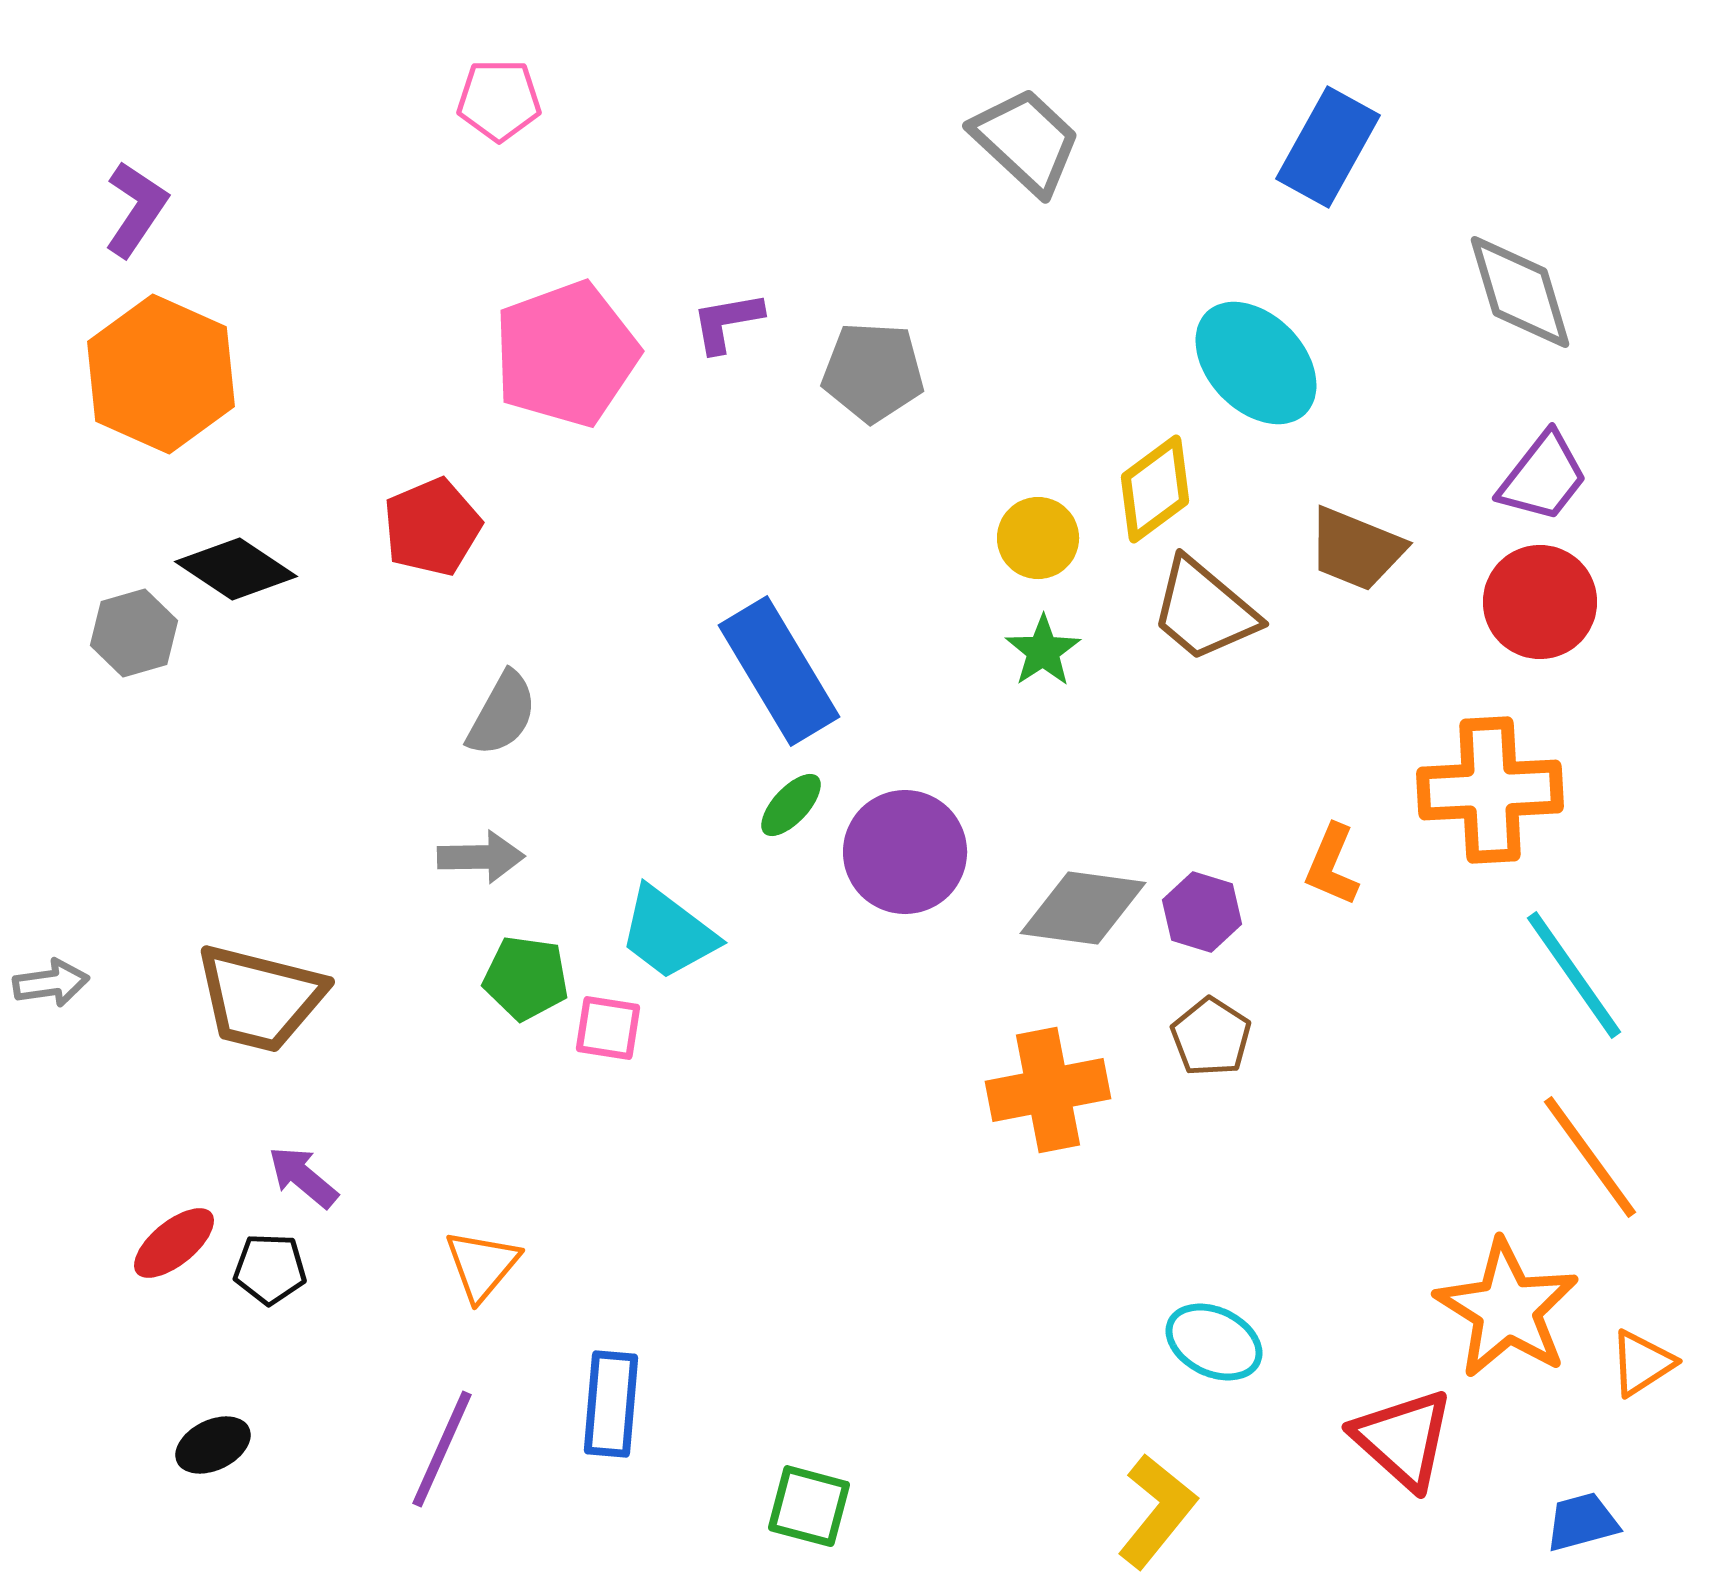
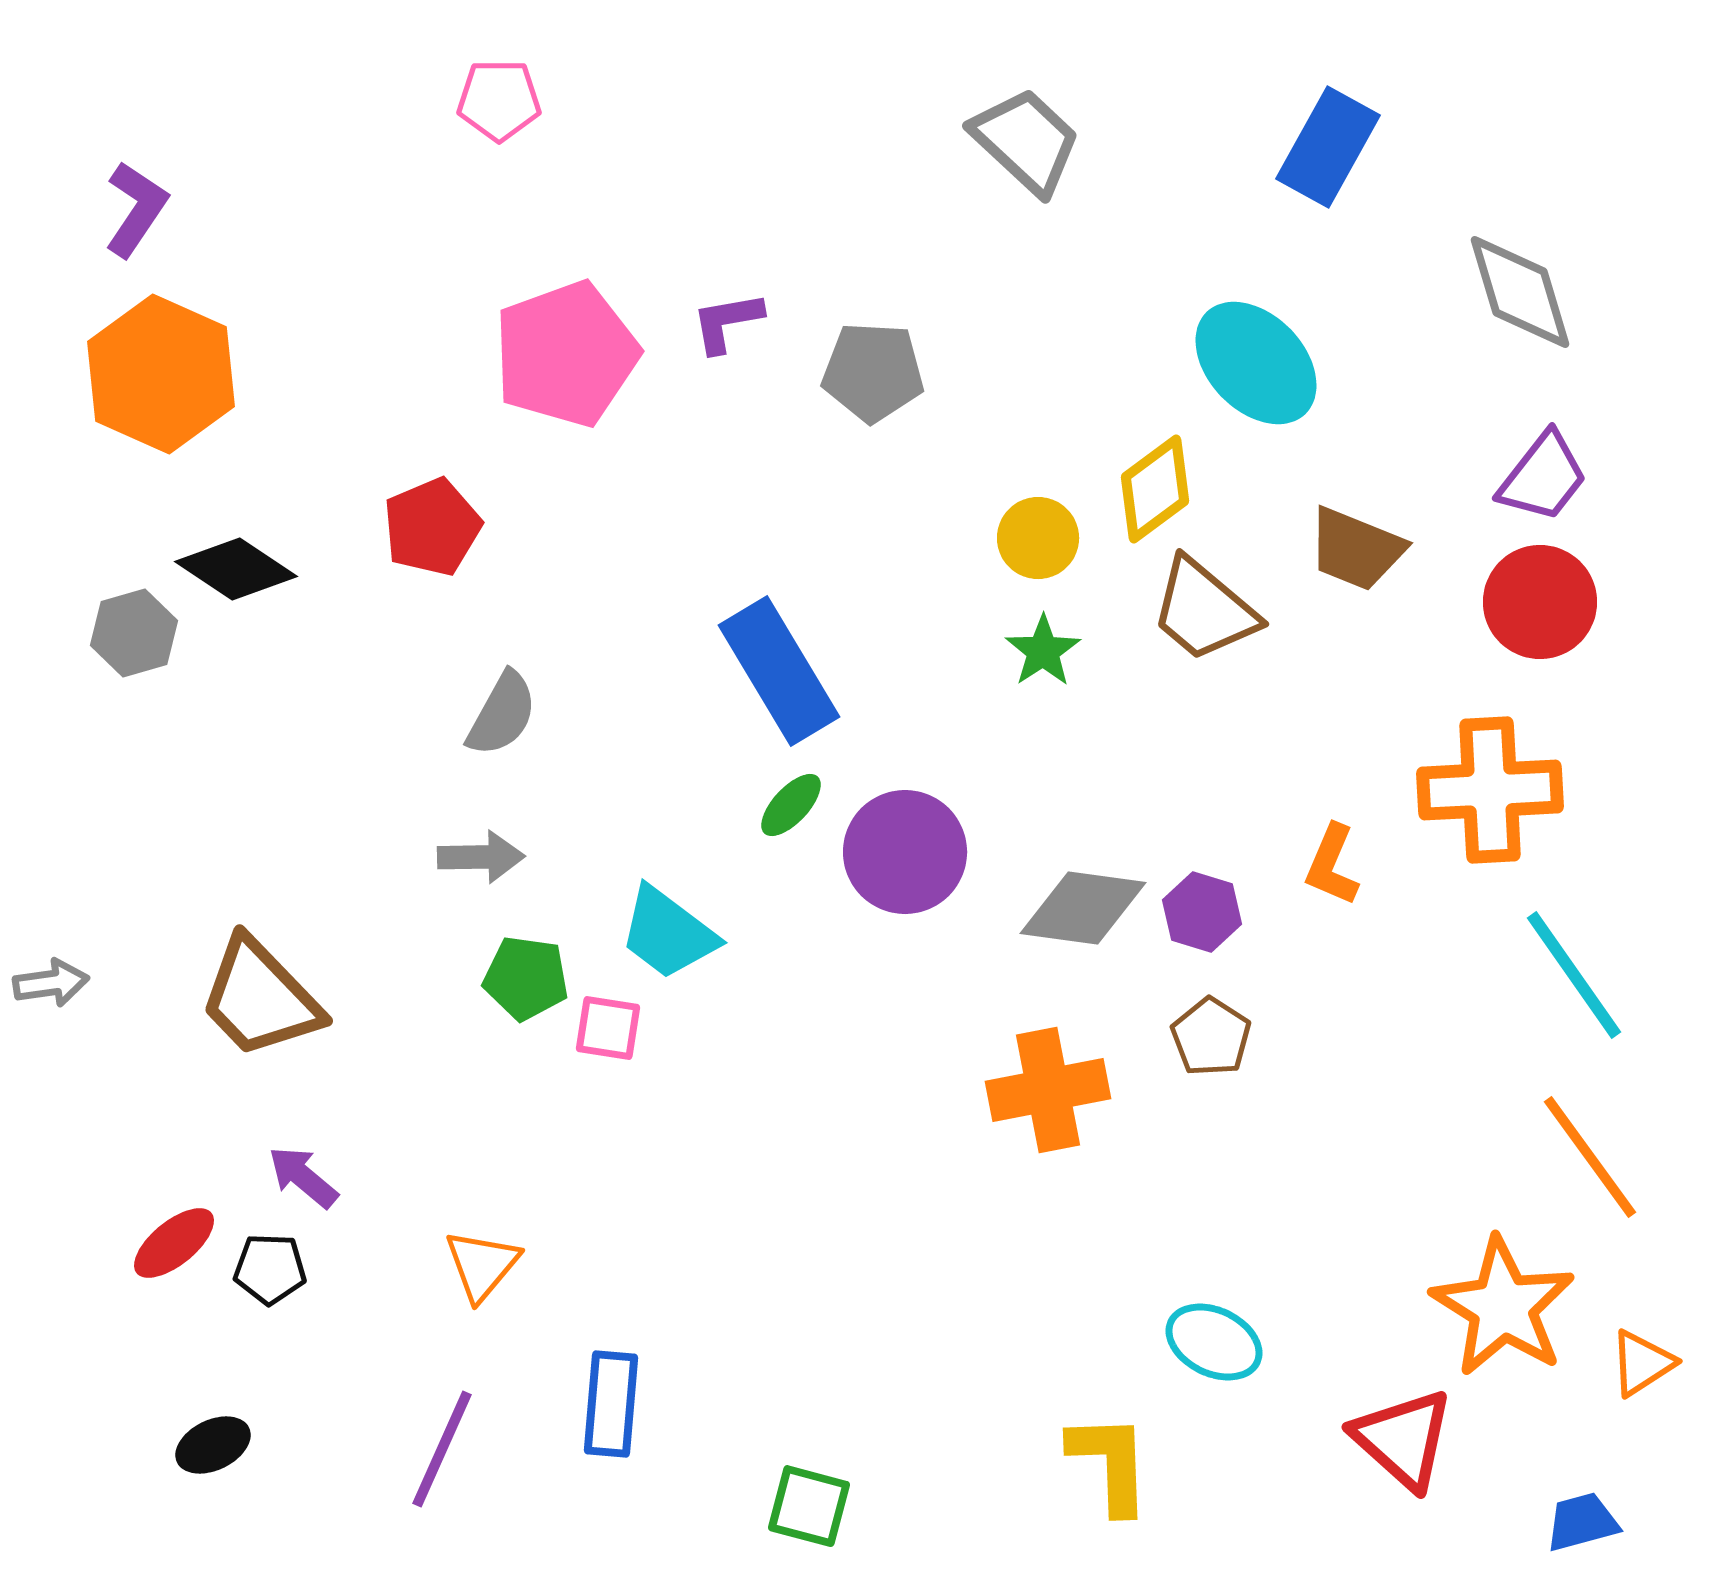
brown trapezoid at (260, 998): rotated 32 degrees clockwise
orange star at (1507, 1309): moved 4 px left, 2 px up
yellow L-shape at (1157, 1511): moved 47 px left, 48 px up; rotated 41 degrees counterclockwise
